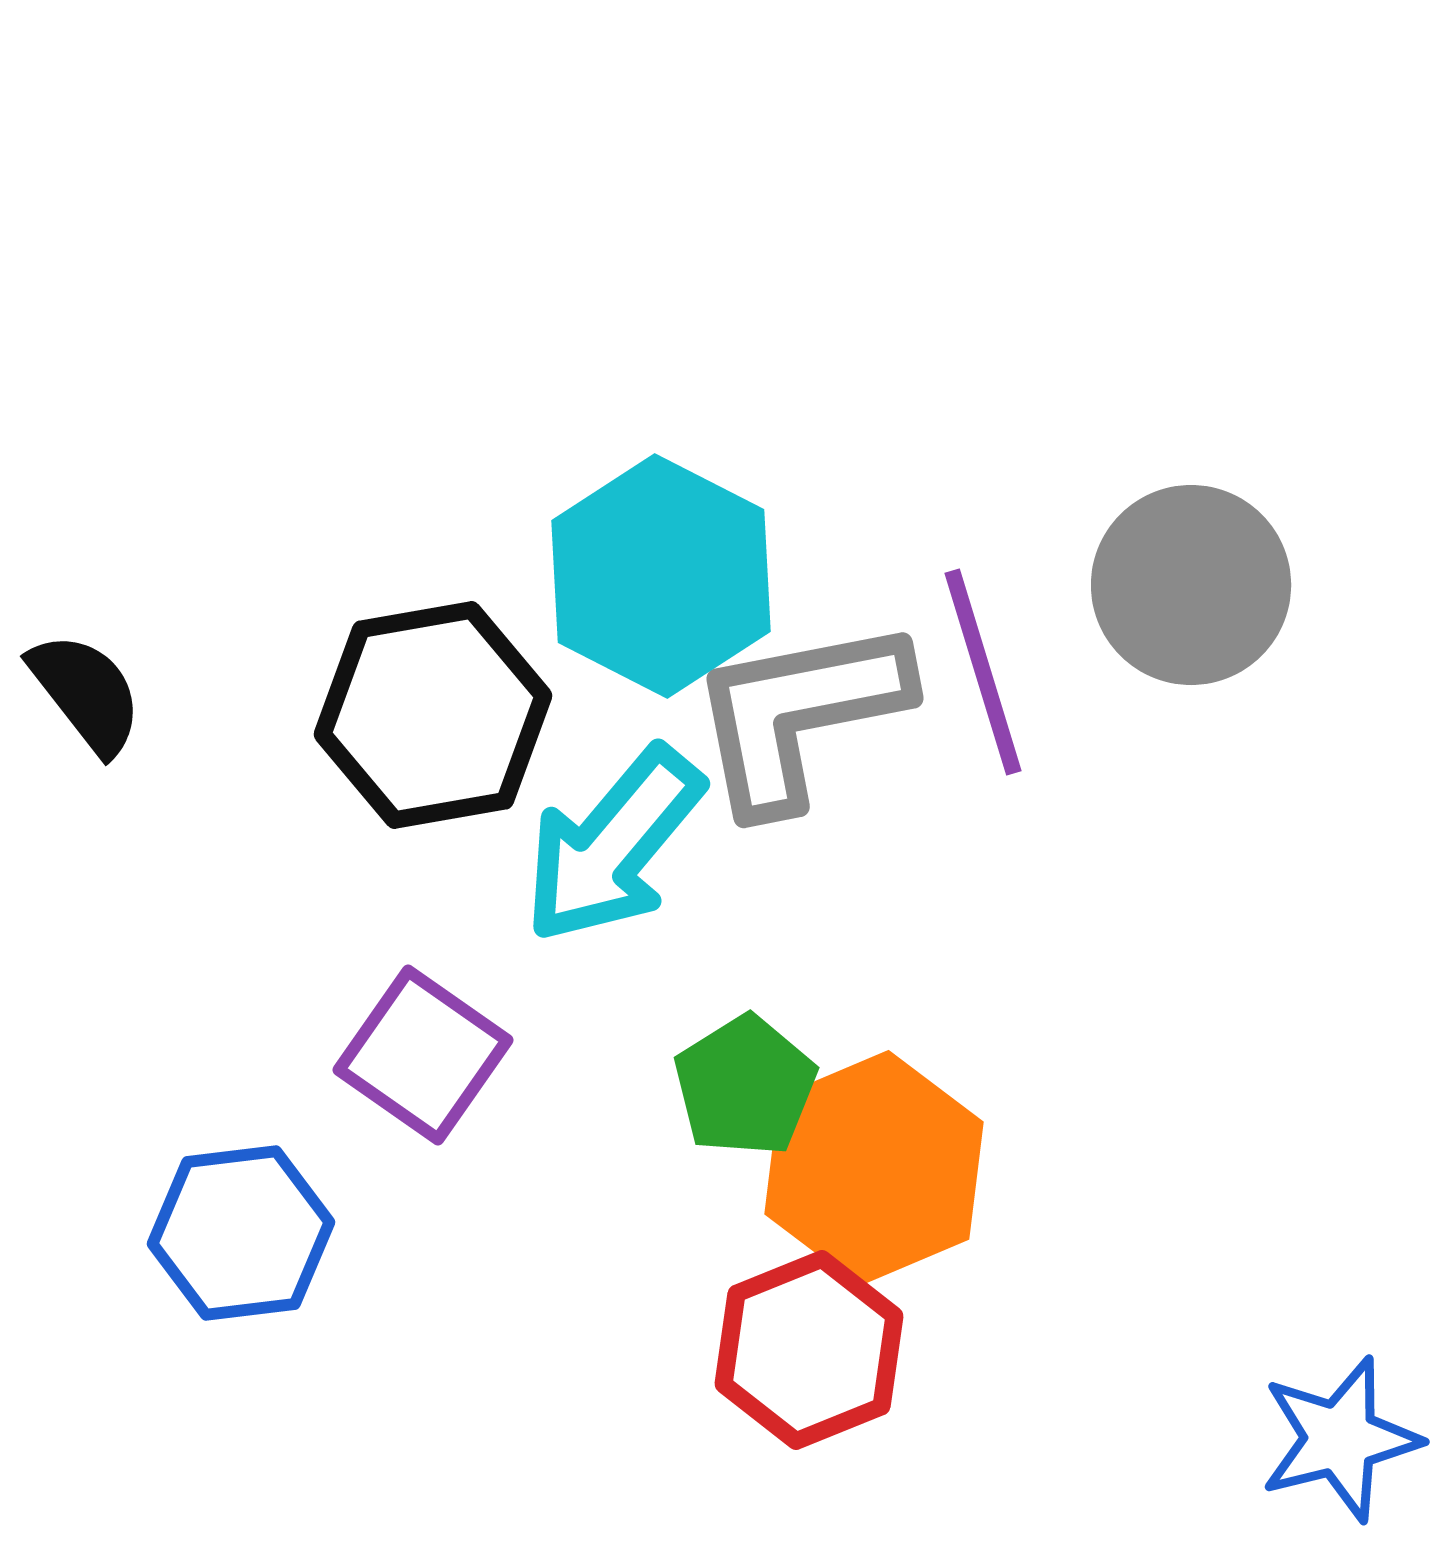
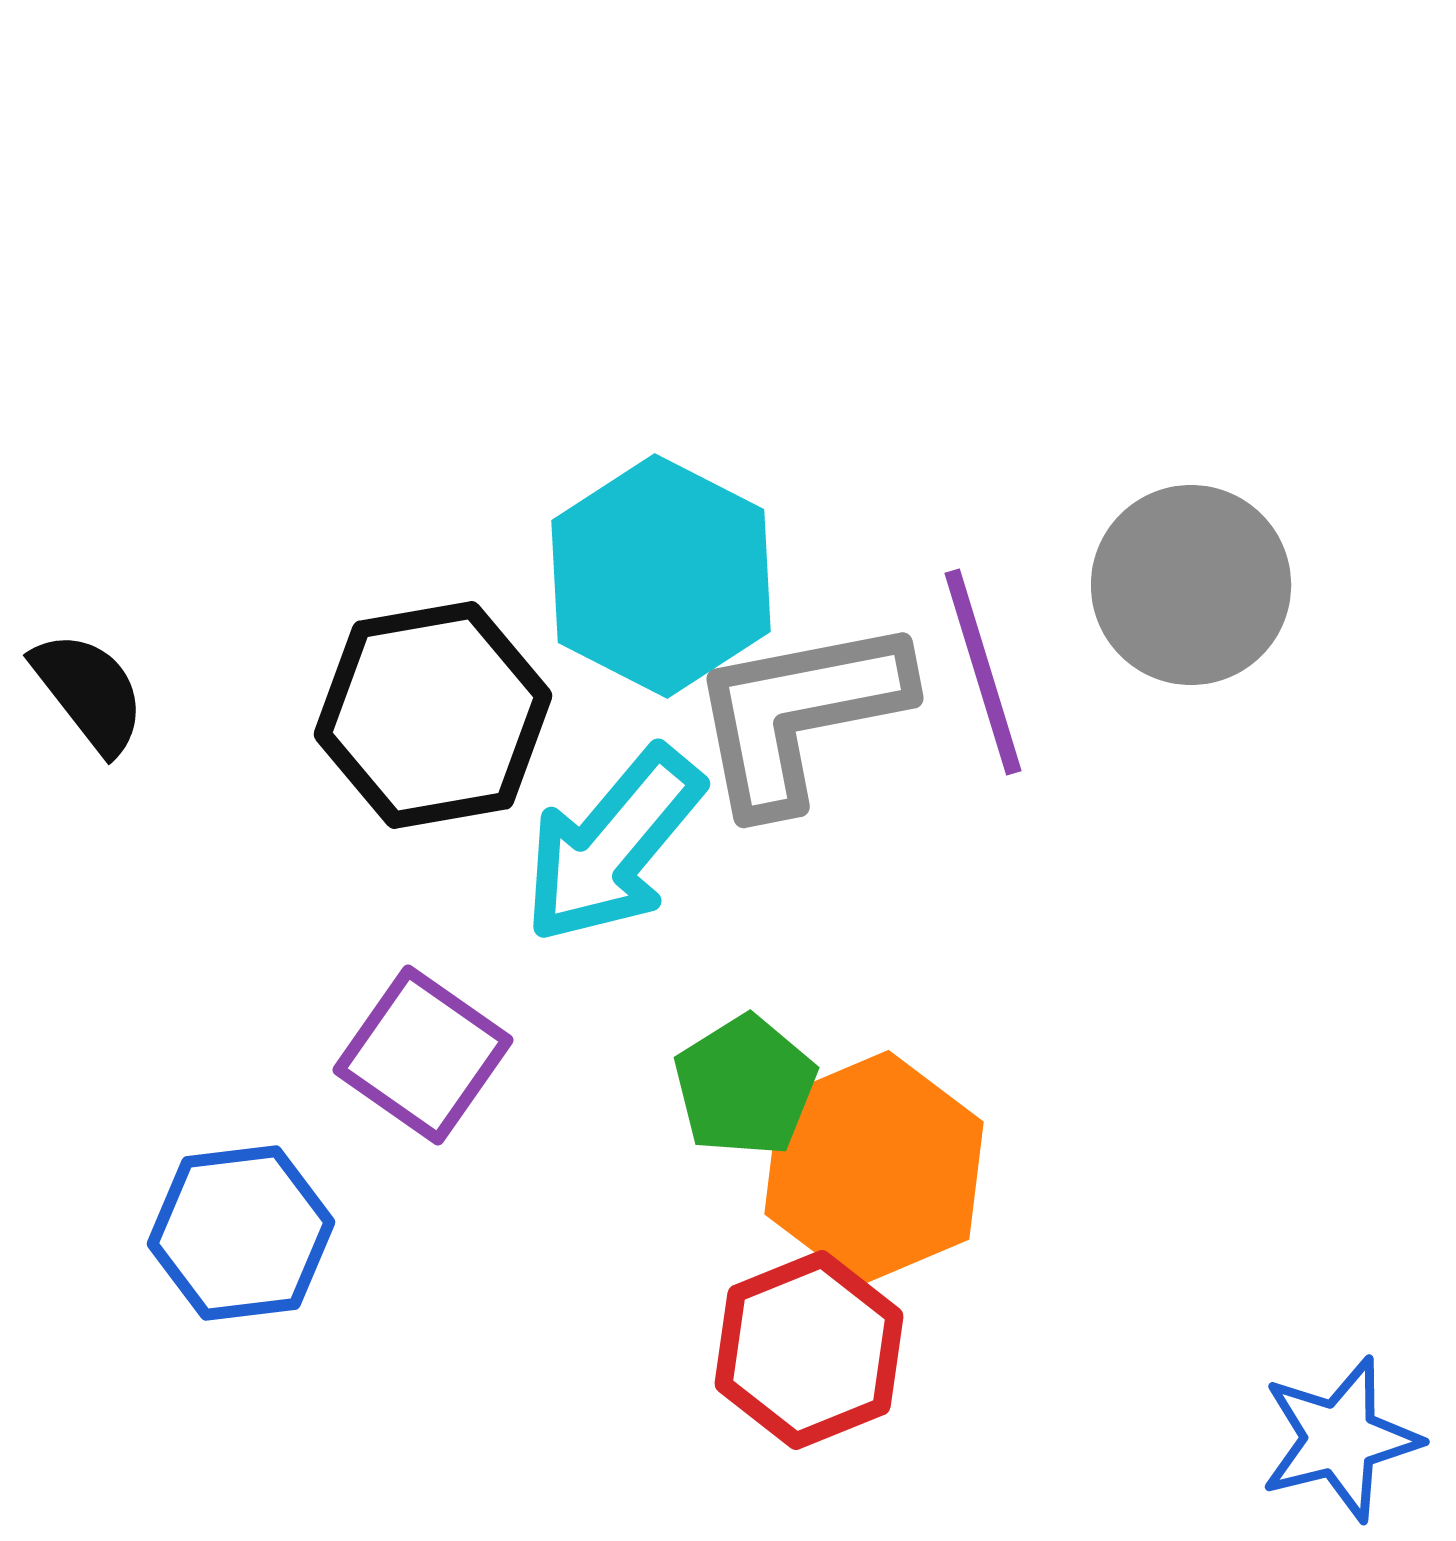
black semicircle: moved 3 px right, 1 px up
